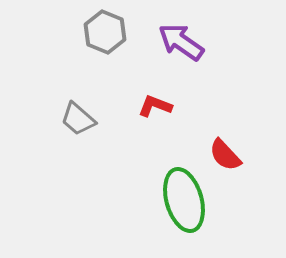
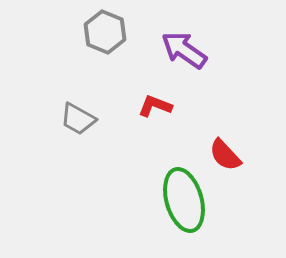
purple arrow: moved 3 px right, 8 px down
gray trapezoid: rotated 12 degrees counterclockwise
